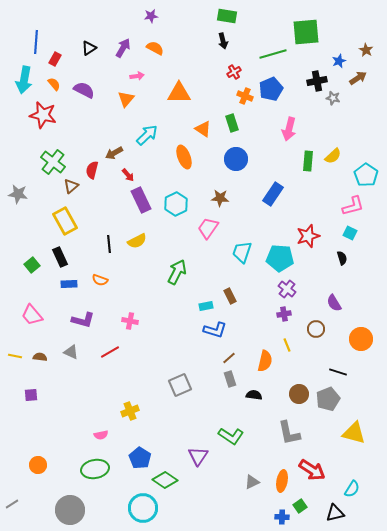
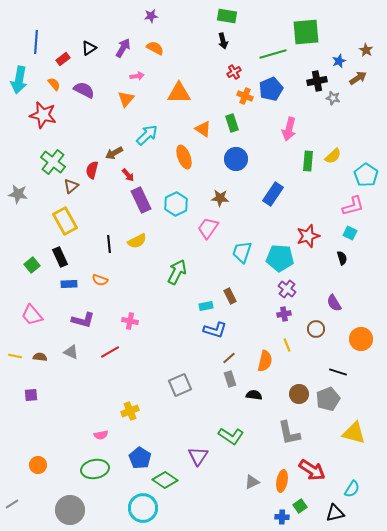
red rectangle at (55, 59): moved 8 px right; rotated 24 degrees clockwise
cyan arrow at (24, 80): moved 5 px left
